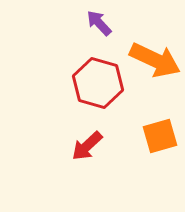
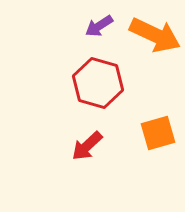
purple arrow: moved 3 px down; rotated 80 degrees counterclockwise
orange arrow: moved 25 px up
orange square: moved 2 px left, 3 px up
